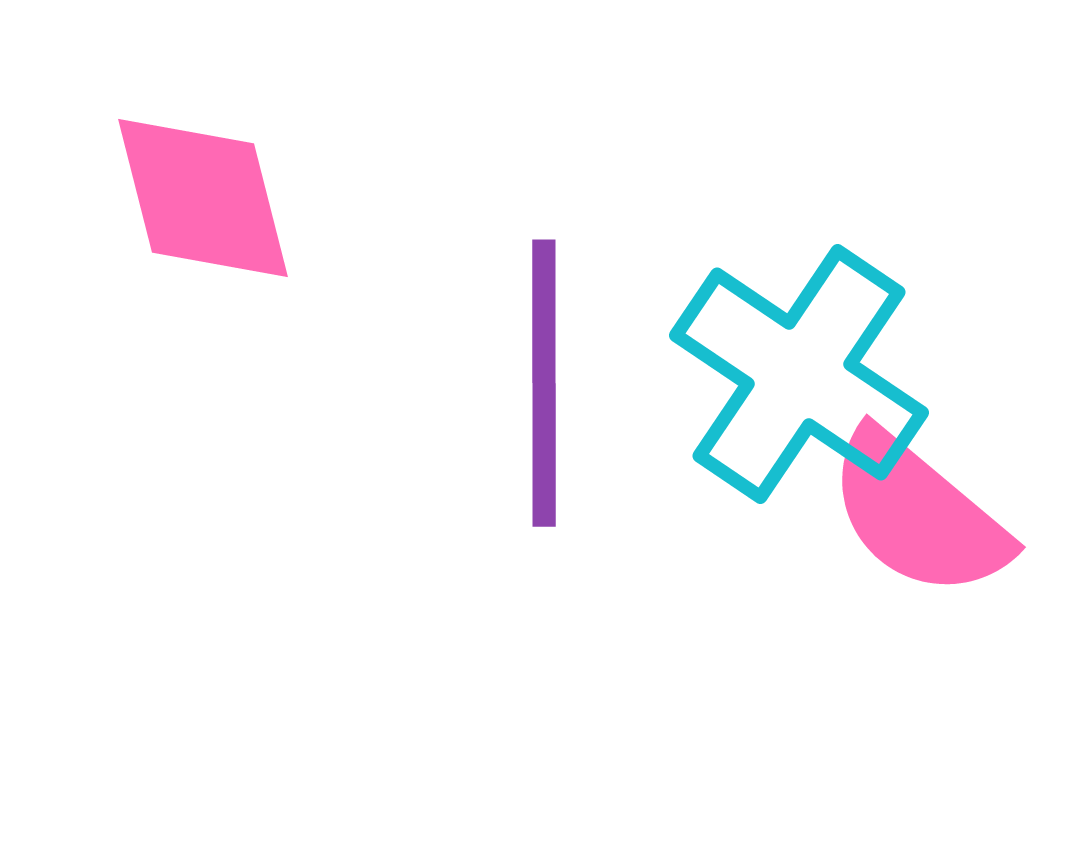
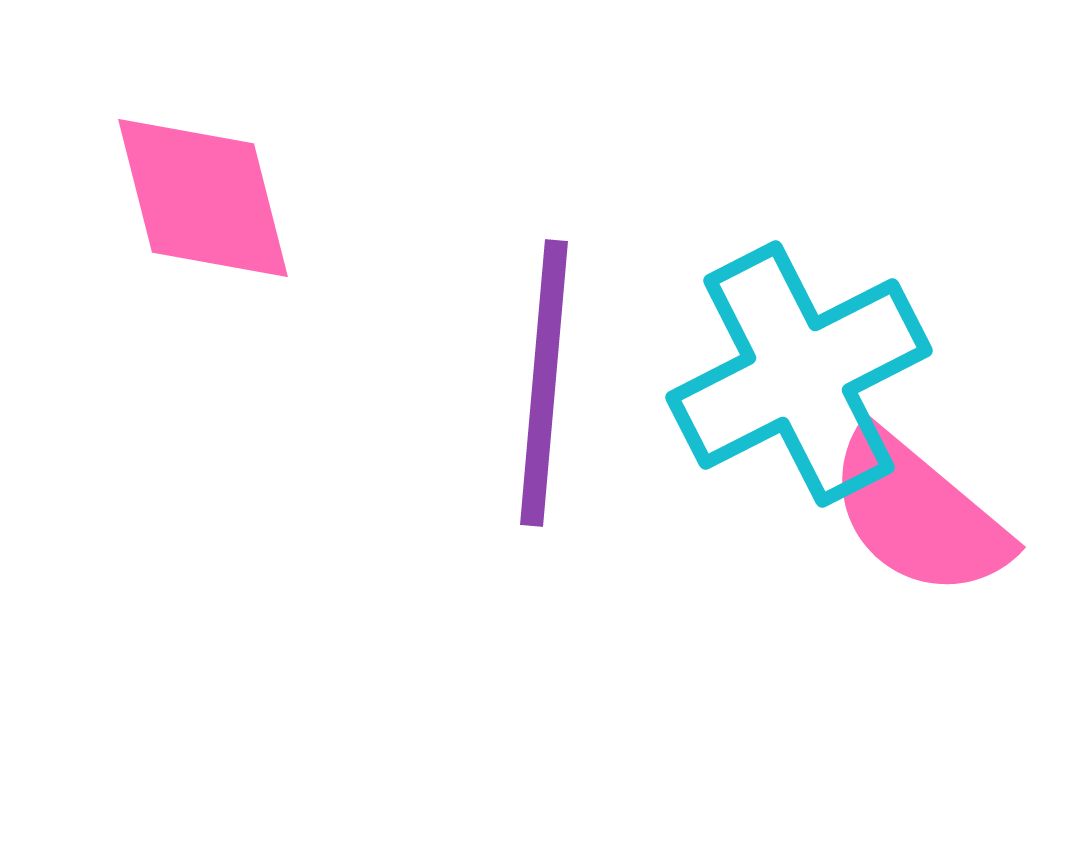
cyan cross: rotated 29 degrees clockwise
purple line: rotated 5 degrees clockwise
